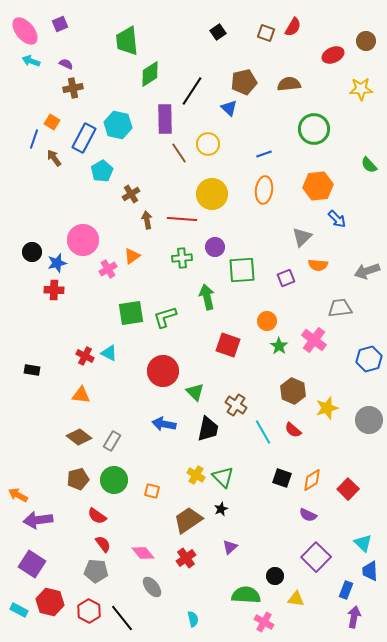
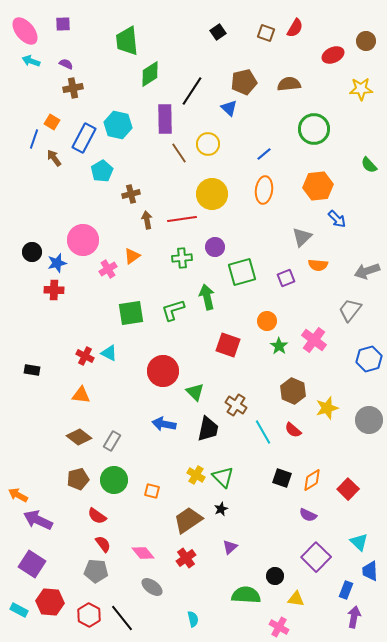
purple square at (60, 24): moved 3 px right; rotated 21 degrees clockwise
red semicircle at (293, 27): moved 2 px right, 1 px down
blue line at (264, 154): rotated 21 degrees counterclockwise
brown cross at (131, 194): rotated 18 degrees clockwise
red line at (182, 219): rotated 12 degrees counterclockwise
green square at (242, 270): moved 2 px down; rotated 12 degrees counterclockwise
gray trapezoid at (340, 308): moved 10 px right, 2 px down; rotated 45 degrees counterclockwise
green L-shape at (165, 317): moved 8 px right, 7 px up
purple arrow at (38, 520): rotated 32 degrees clockwise
cyan triangle at (363, 543): moved 4 px left, 1 px up
gray ellipse at (152, 587): rotated 15 degrees counterclockwise
red hexagon at (50, 602): rotated 8 degrees counterclockwise
red hexagon at (89, 611): moved 4 px down
pink cross at (264, 622): moved 15 px right, 5 px down
